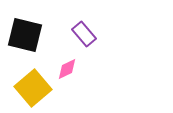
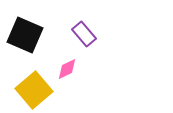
black square: rotated 9 degrees clockwise
yellow square: moved 1 px right, 2 px down
